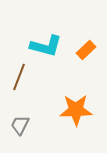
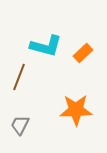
orange rectangle: moved 3 px left, 3 px down
